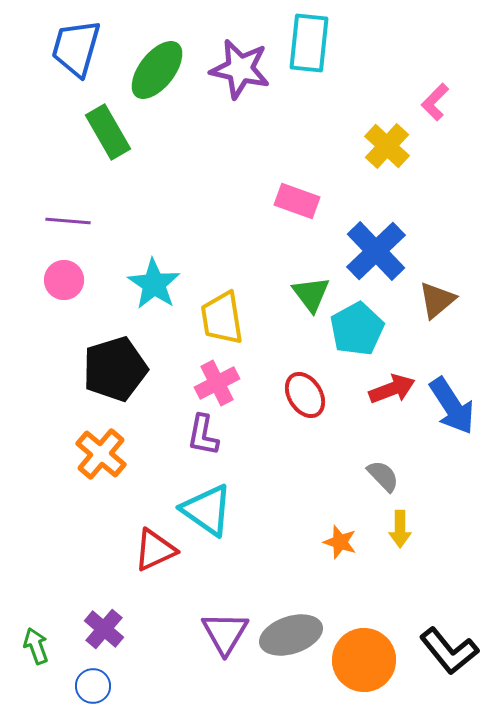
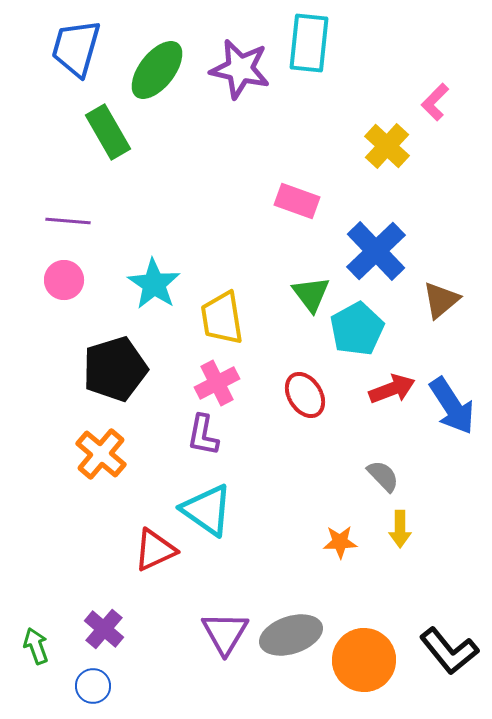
brown triangle: moved 4 px right
orange star: rotated 20 degrees counterclockwise
